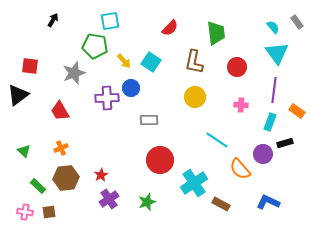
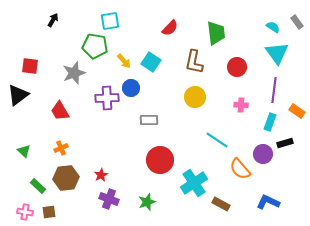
cyan semicircle at (273, 27): rotated 16 degrees counterclockwise
purple cross at (109, 199): rotated 36 degrees counterclockwise
